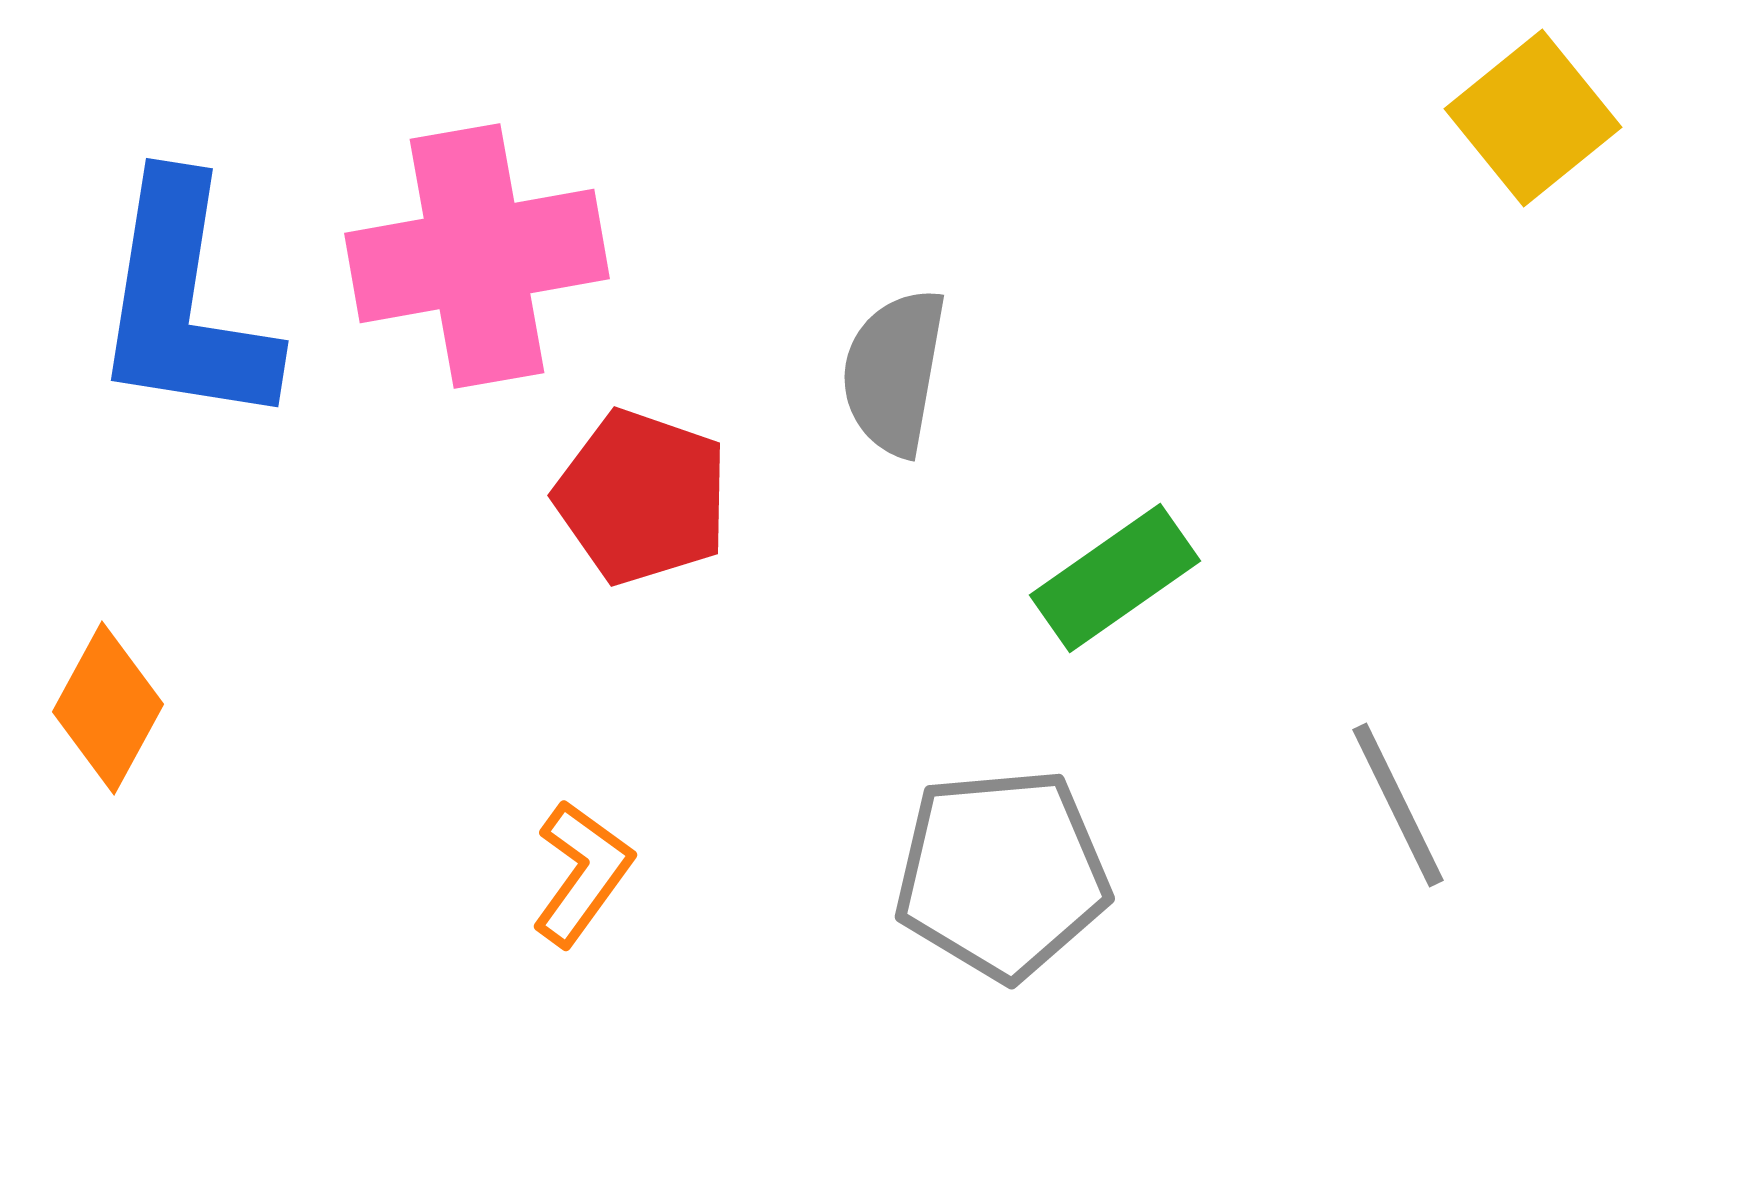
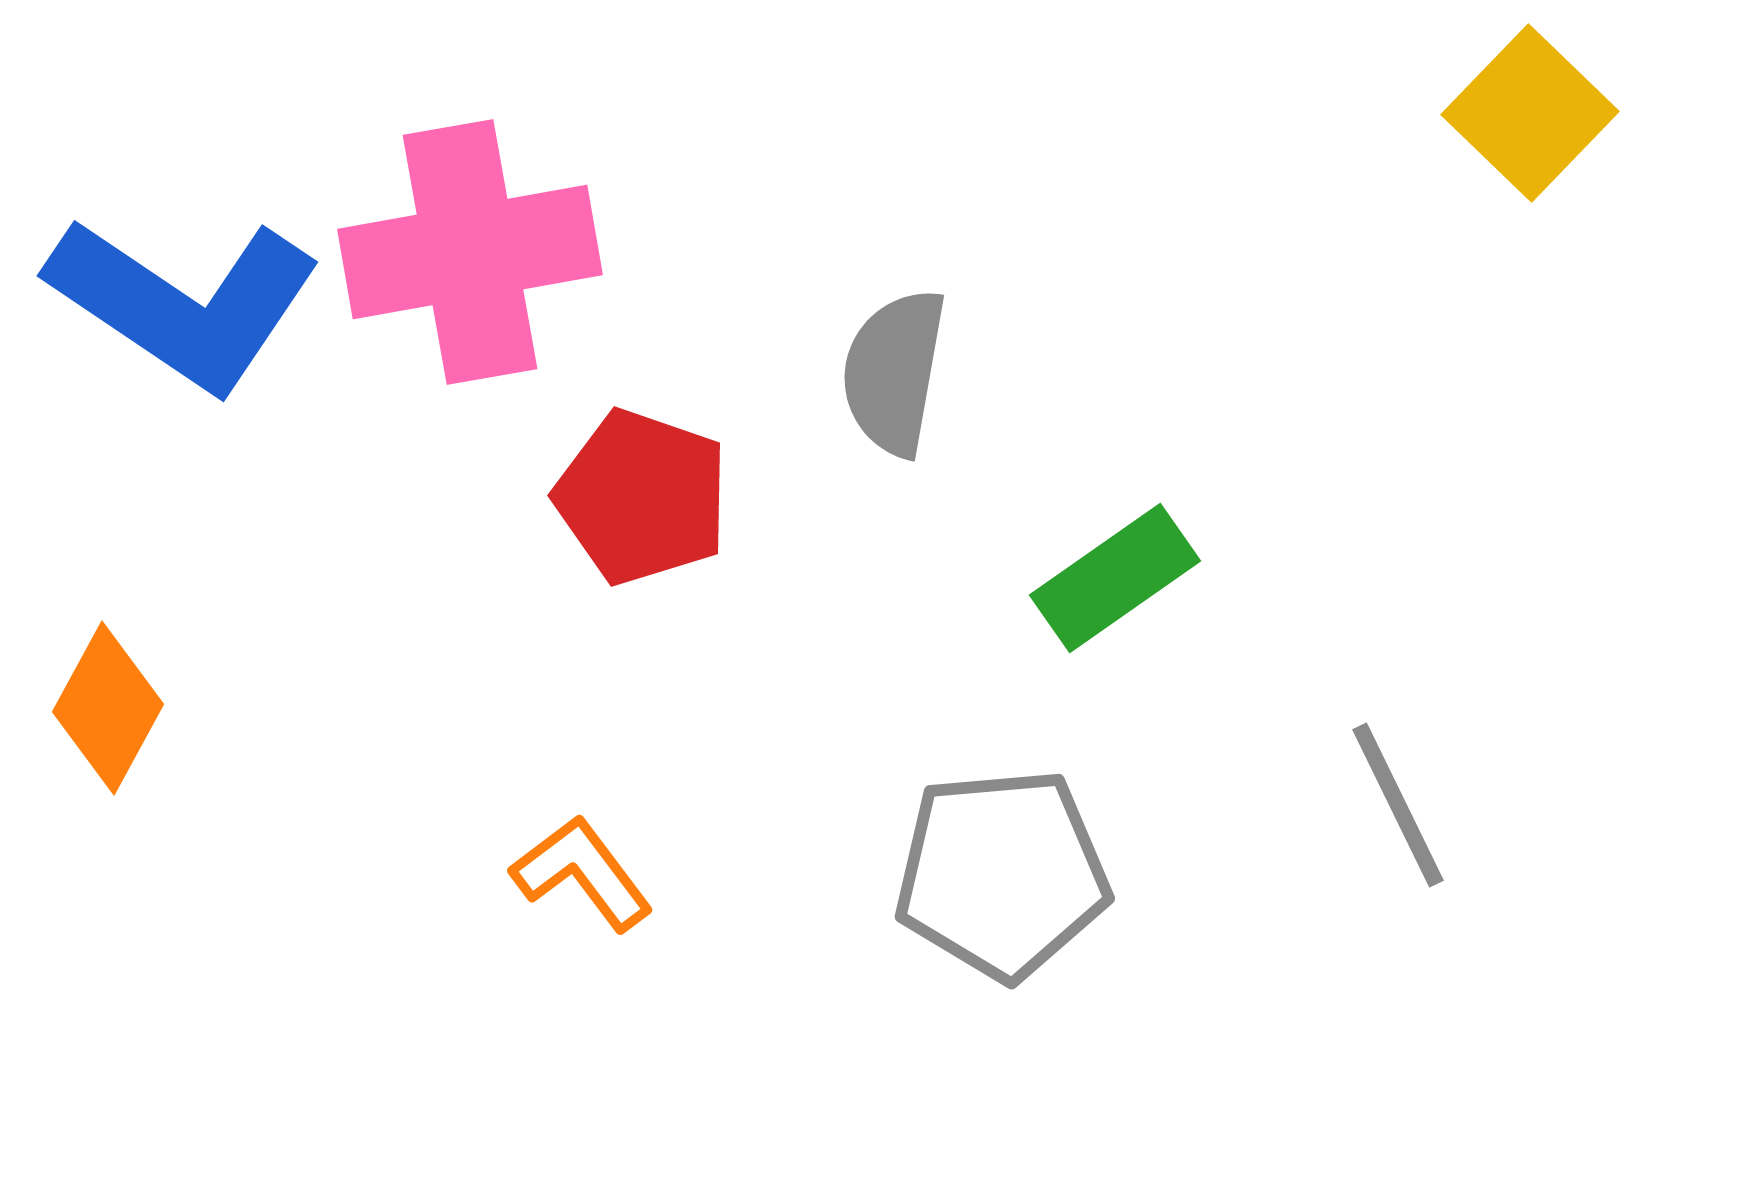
yellow square: moved 3 px left, 5 px up; rotated 7 degrees counterclockwise
pink cross: moved 7 px left, 4 px up
blue L-shape: rotated 65 degrees counterclockwise
orange L-shape: rotated 73 degrees counterclockwise
